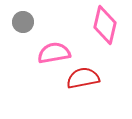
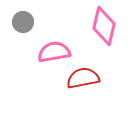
pink diamond: moved 1 px left, 1 px down
pink semicircle: moved 1 px up
